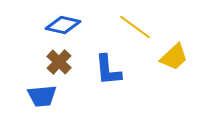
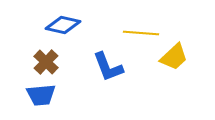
yellow line: moved 6 px right, 6 px down; rotated 32 degrees counterclockwise
brown cross: moved 13 px left
blue L-shape: moved 3 px up; rotated 16 degrees counterclockwise
blue trapezoid: moved 1 px left, 1 px up
